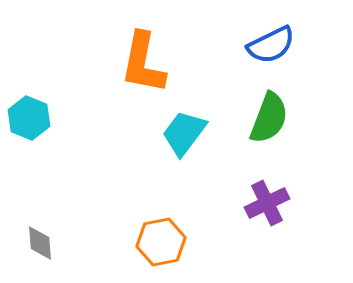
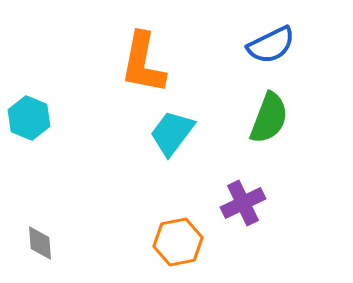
cyan trapezoid: moved 12 px left
purple cross: moved 24 px left
orange hexagon: moved 17 px right
